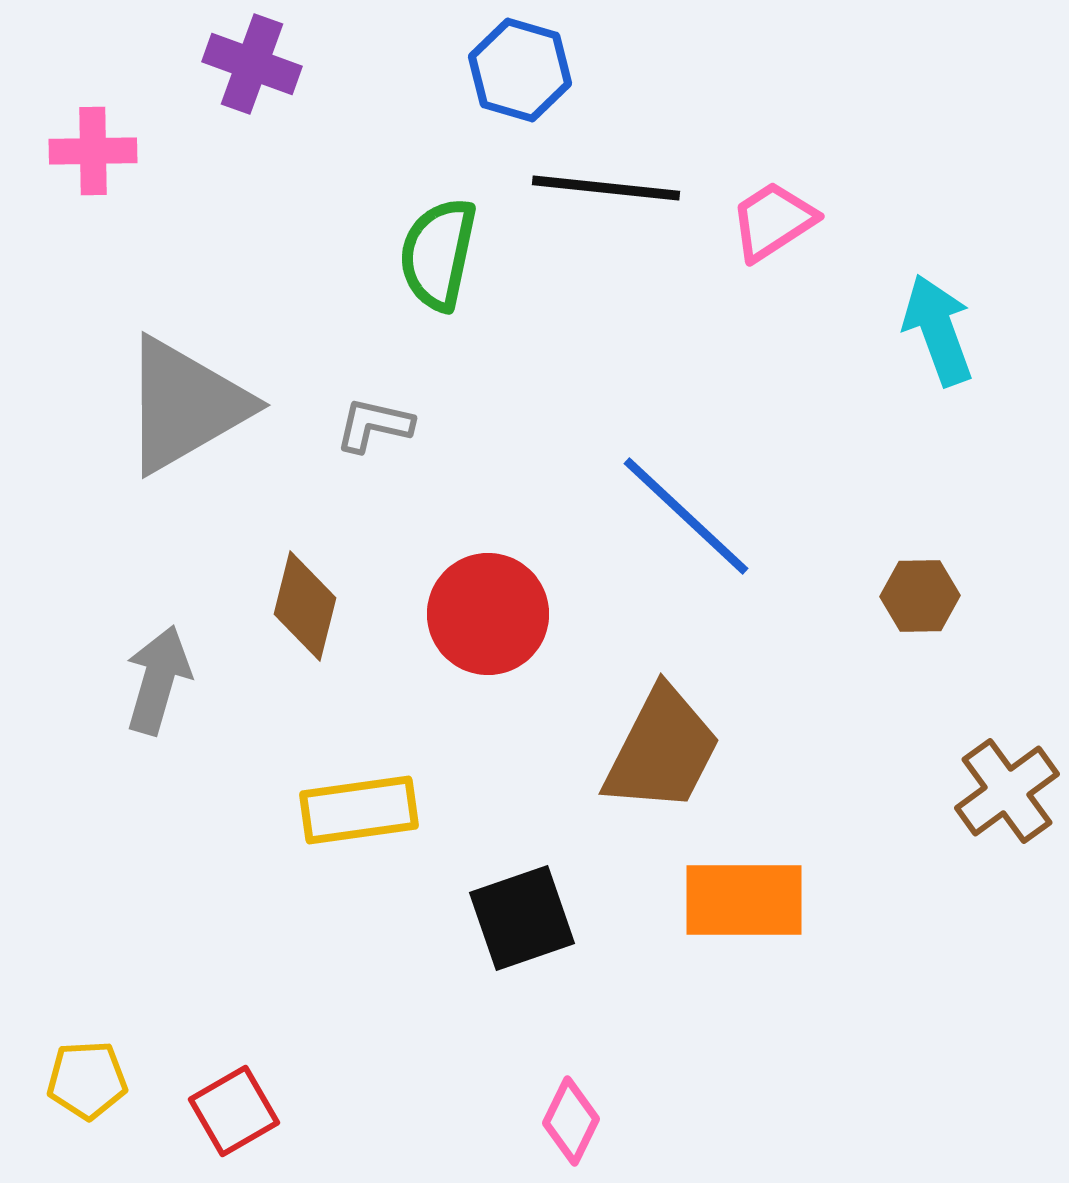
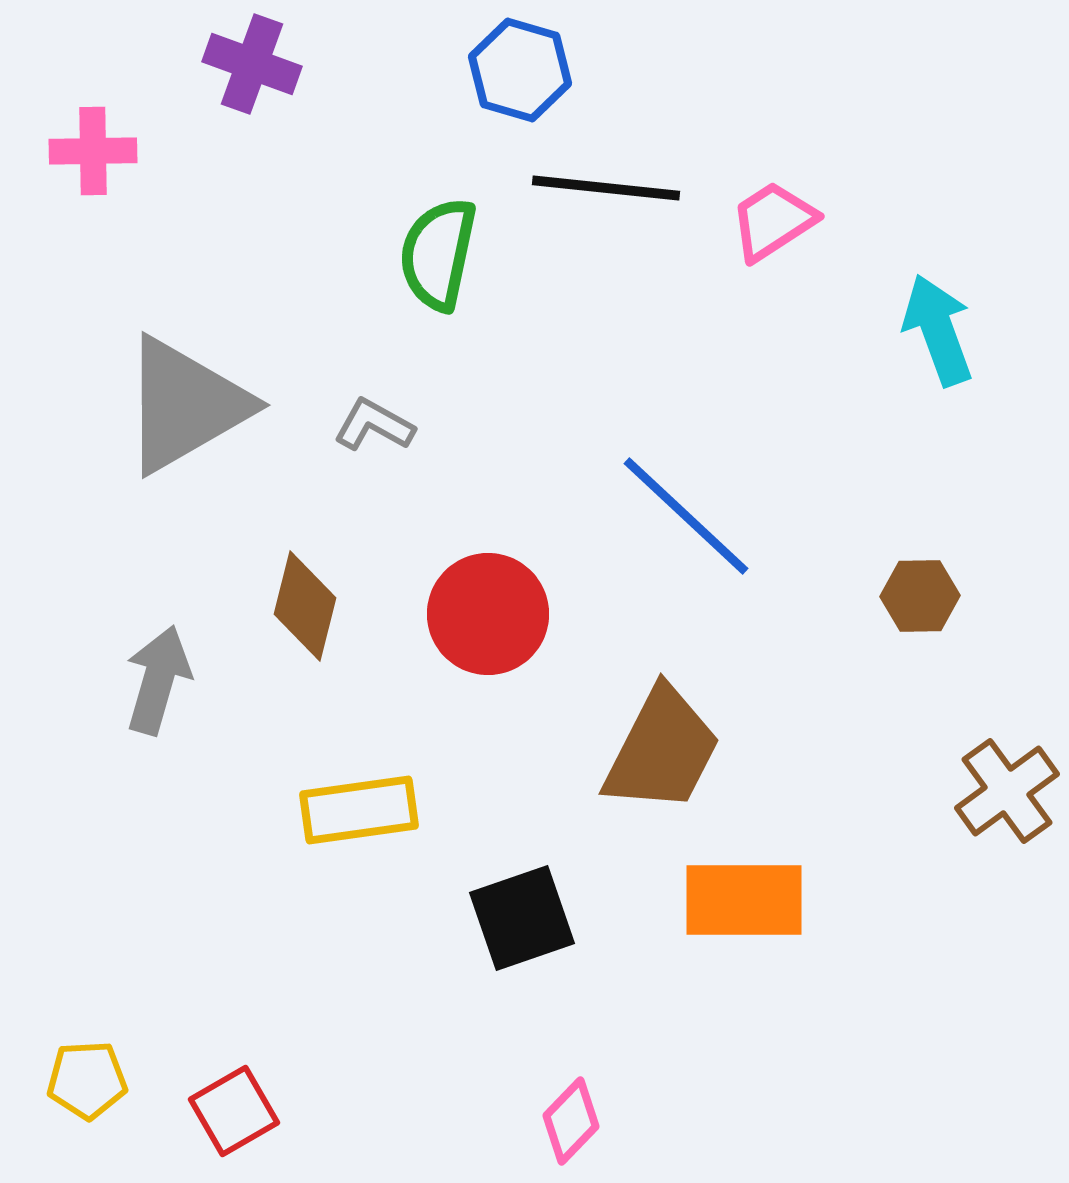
gray L-shape: rotated 16 degrees clockwise
pink diamond: rotated 18 degrees clockwise
